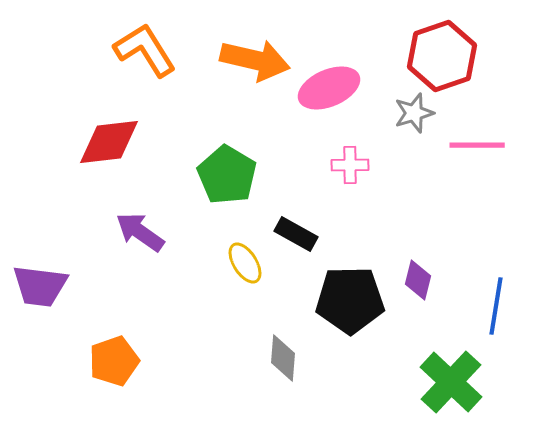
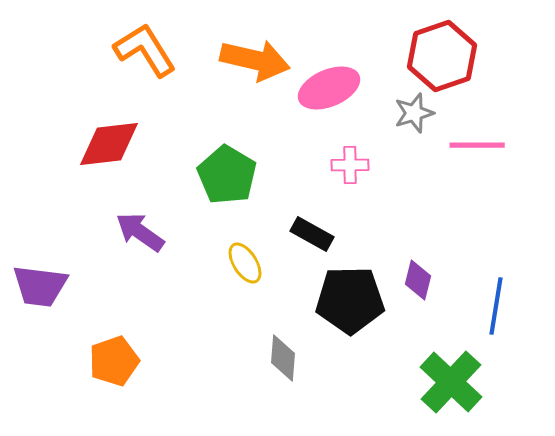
red diamond: moved 2 px down
black rectangle: moved 16 px right
